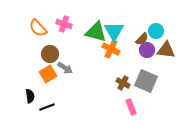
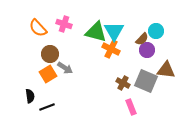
brown triangle: moved 20 px down
